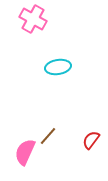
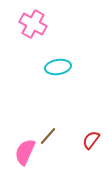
pink cross: moved 5 px down
